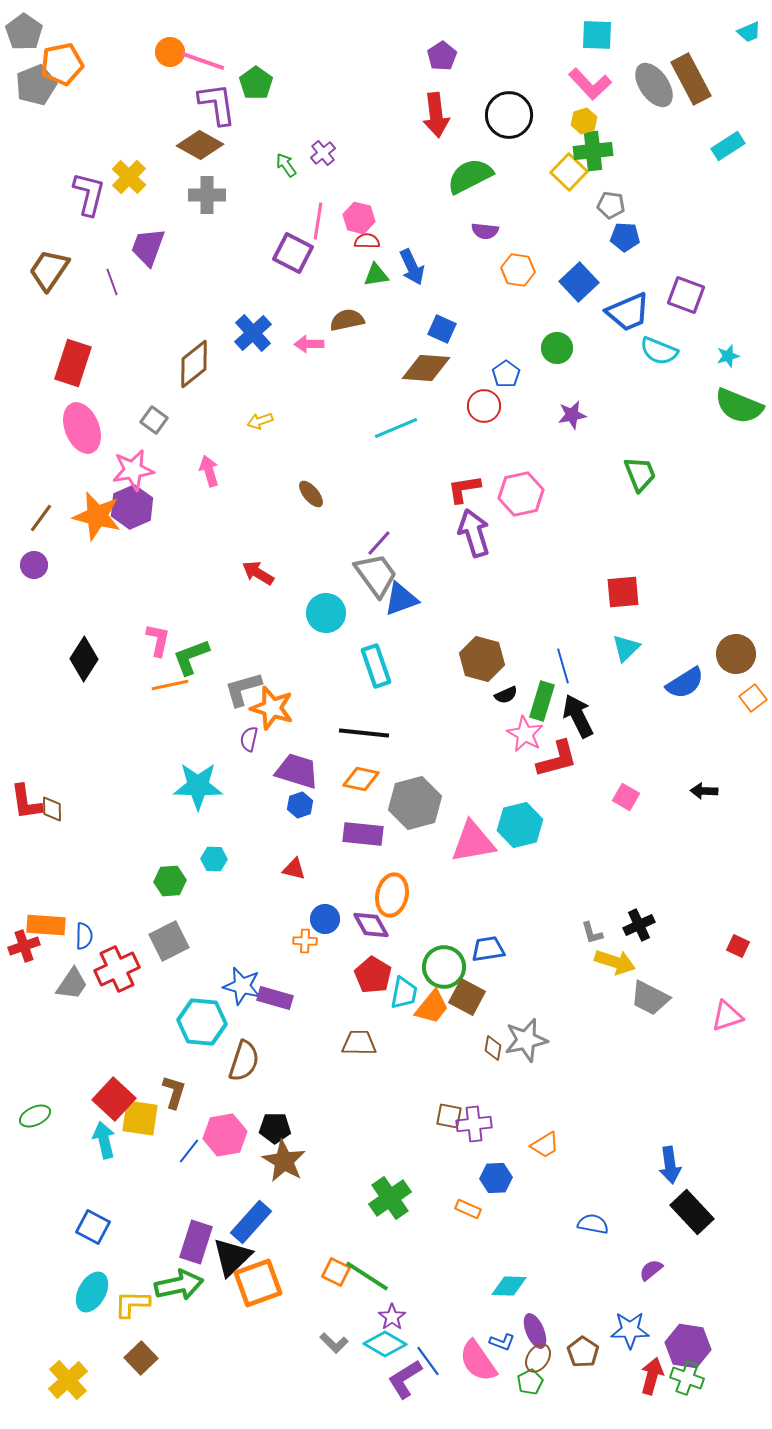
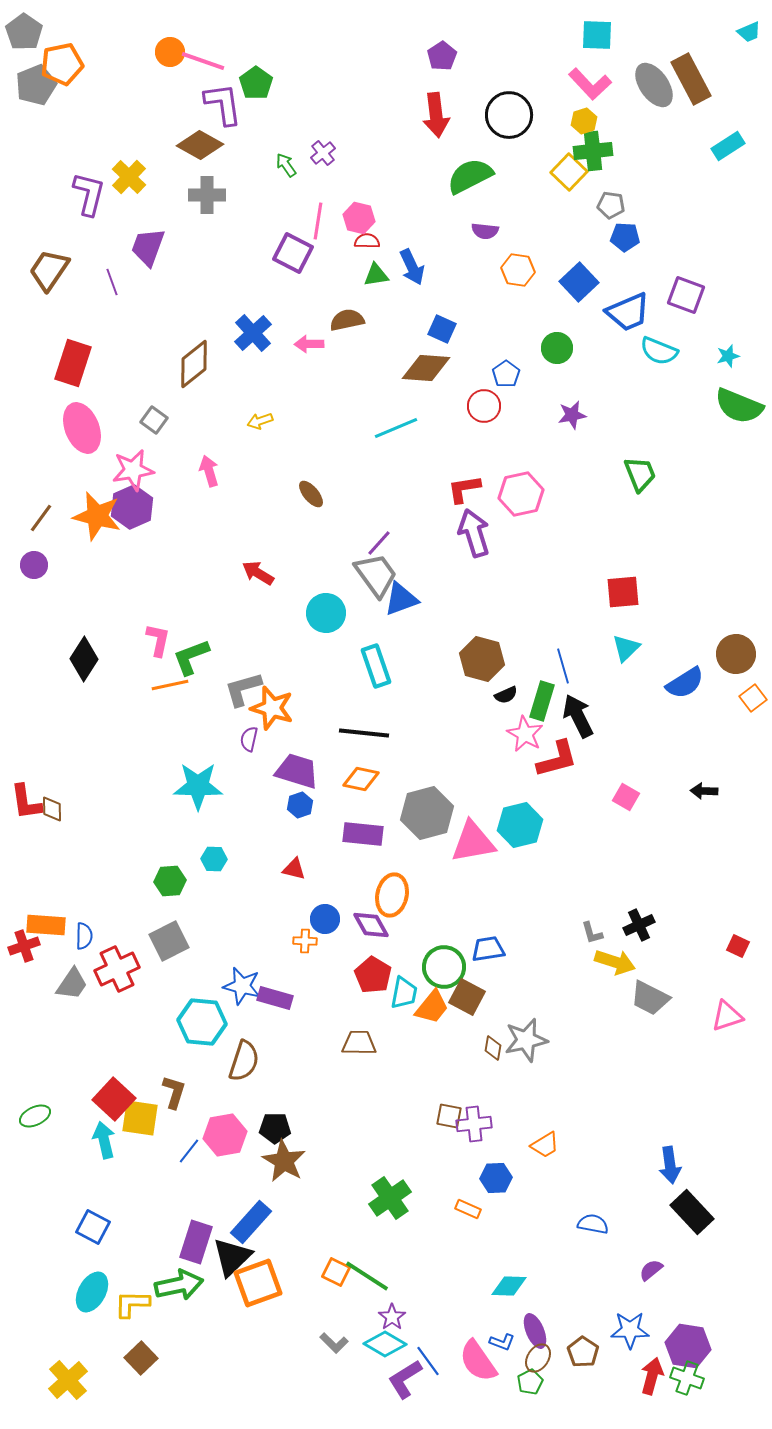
purple L-shape at (217, 104): moved 6 px right
gray hexagon at (415, 803): moved 12 px right, 10 px down
